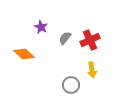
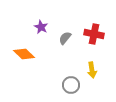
red cross: moved 4 px right, 6 px up; rotated 36 degrees clockwise
